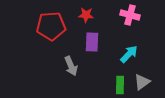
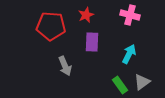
red star: rotated 28 degrees counterclockwise
red pentagon: rotated 8 degrees clockwise
cyan arrow: rotated 18 degrees counterclockwise
gray arrow: moved 6 px left
green rectangle: rotated 36 degrees counterclockwise
